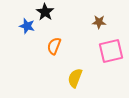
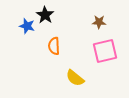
black star: moved 3 px down
orange semicircle: rotated 24 degrees counterclockwise
pink square: moved 6 px left
yellow semicircle: rotated 72 degrees counterclockwise
